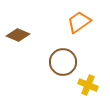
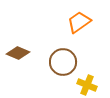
brown diamond: moved 18 px down
yellow cross: moved 1 px left
